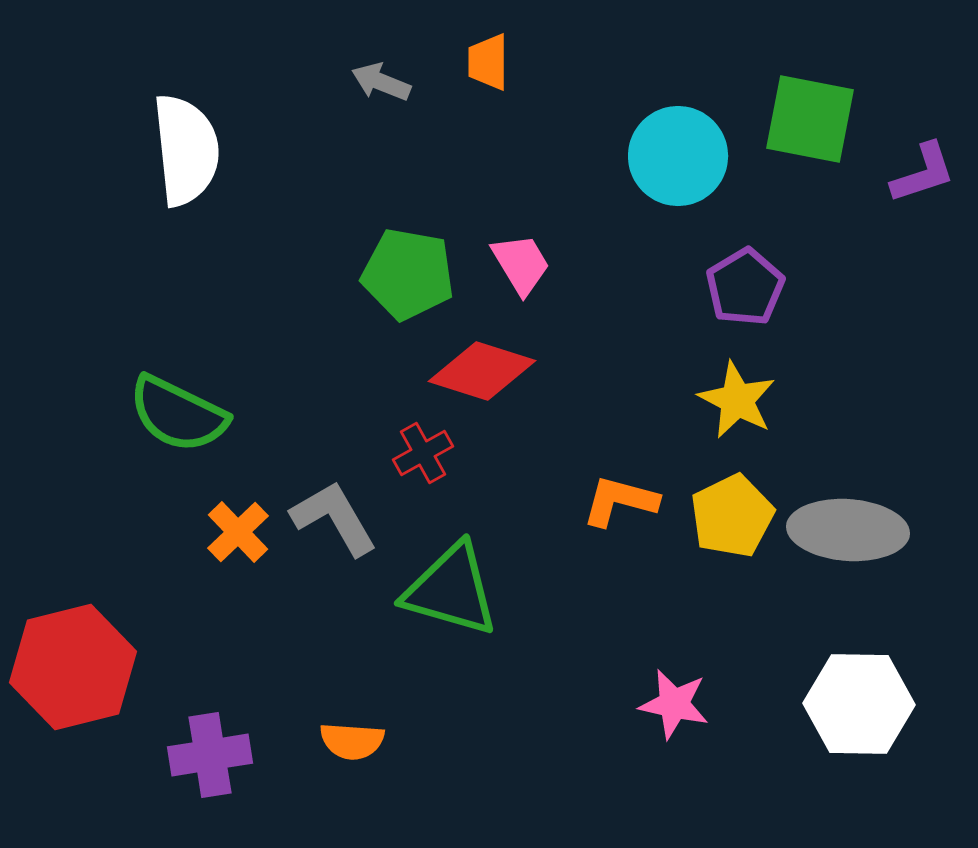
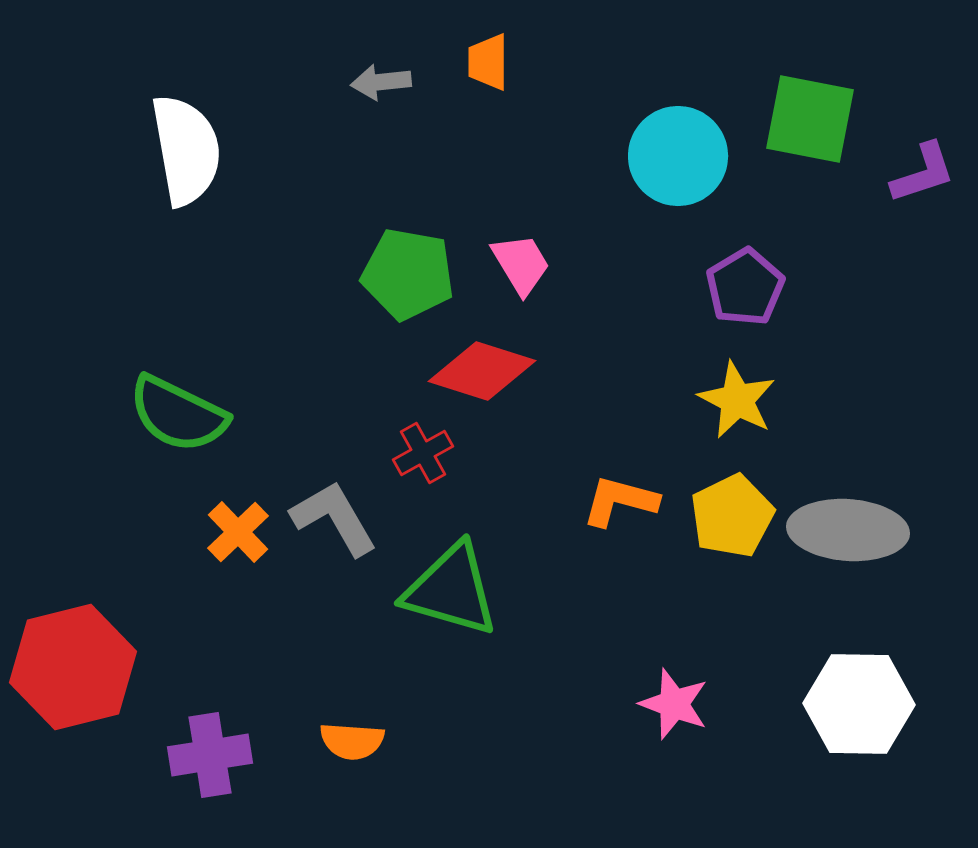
gray arrow: rotated 28 degrees counterclockwise
white semicircle: rotated 4 degrees counterclockwise
pink star: rotated 8 degrees clockwise
